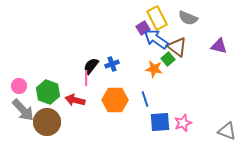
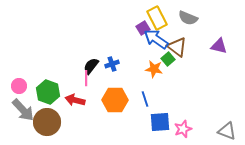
pink star: moved 6 px down
